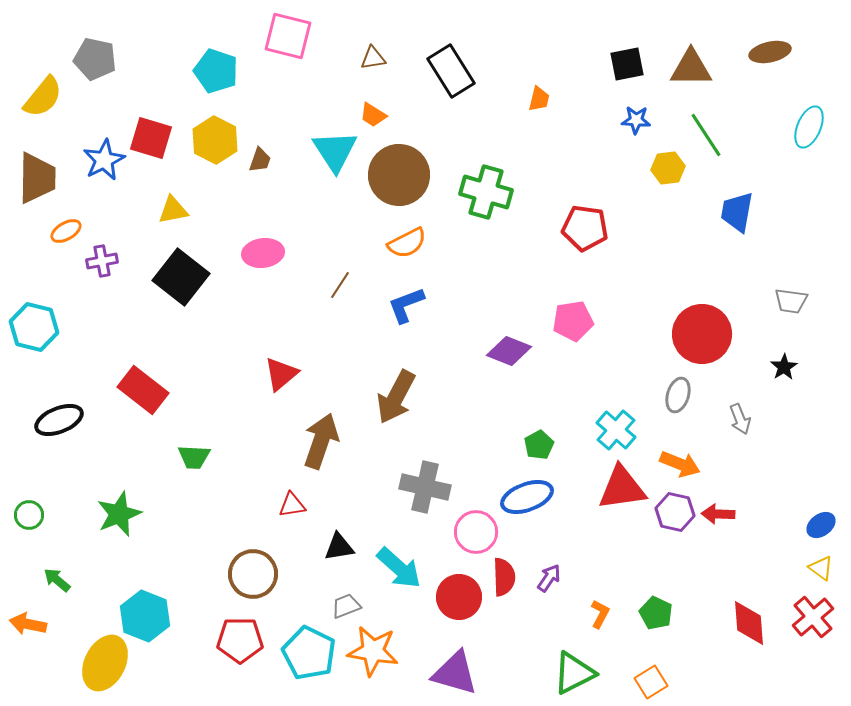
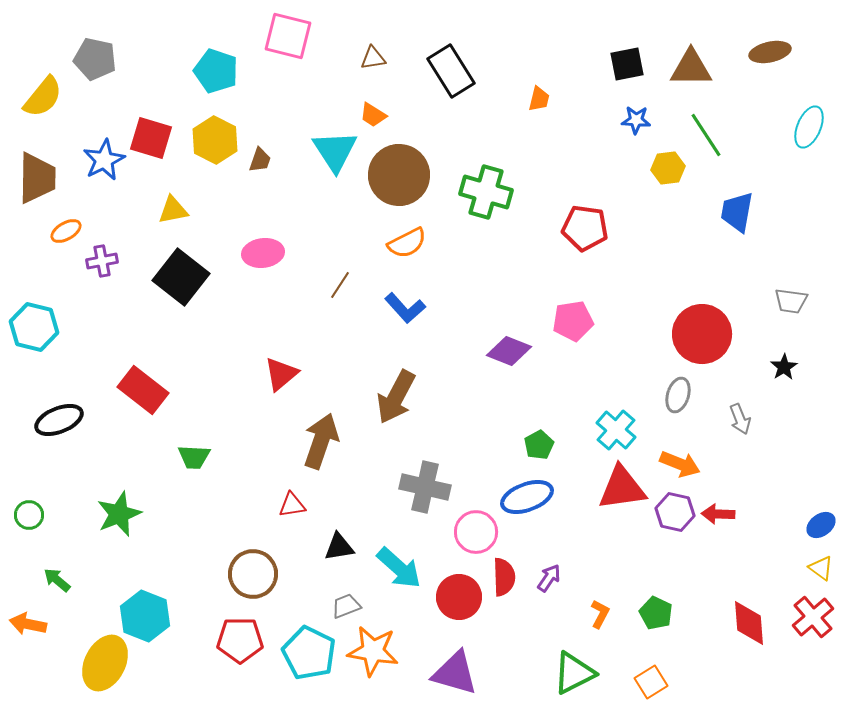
blue L-shape at (406, 305): moved 1 px left, 3 px down; rotated 111 degrees counterclockwise
